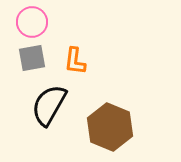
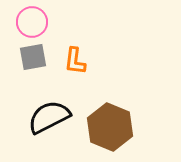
gray square: moved 1 px right, 1 px up
black semicircle: moved 12 px down; rotated 33 degrees clockwise
